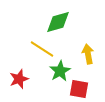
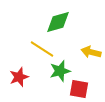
yellow arrow: moved 3 px right, 2 px up; rotated 66 degrees counterclockwise
green star: rotated 15 degrees clockwise
red star: moved 2 px up
